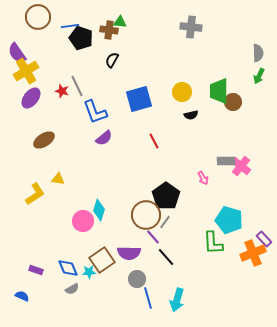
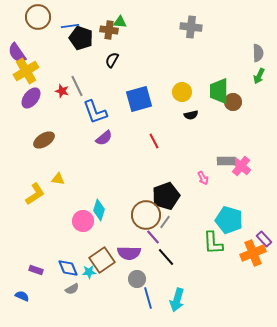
black pentagon at (166, 196): rotated 16 degrees clockwise
